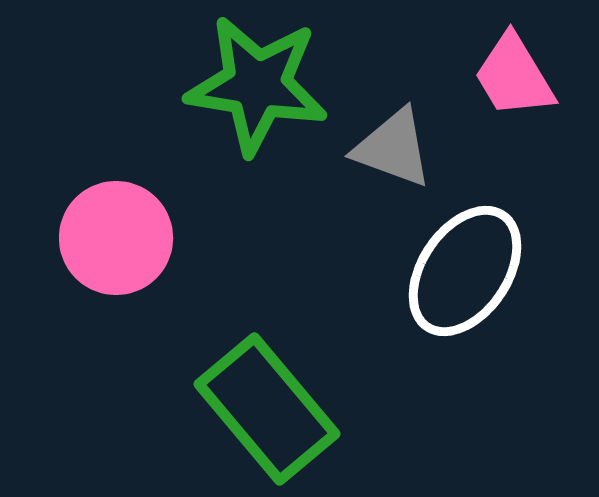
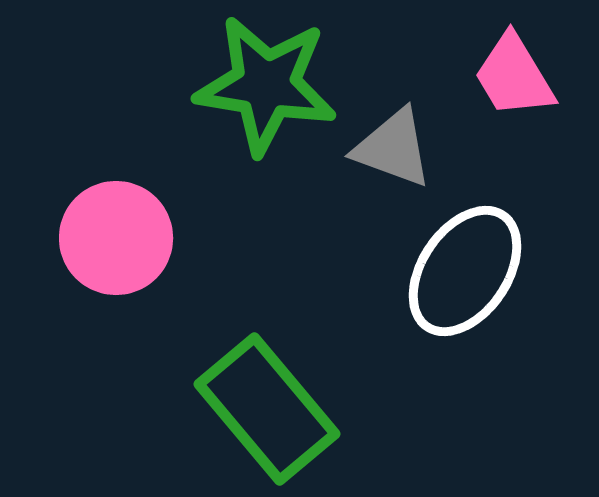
green star: moved 9 px right
